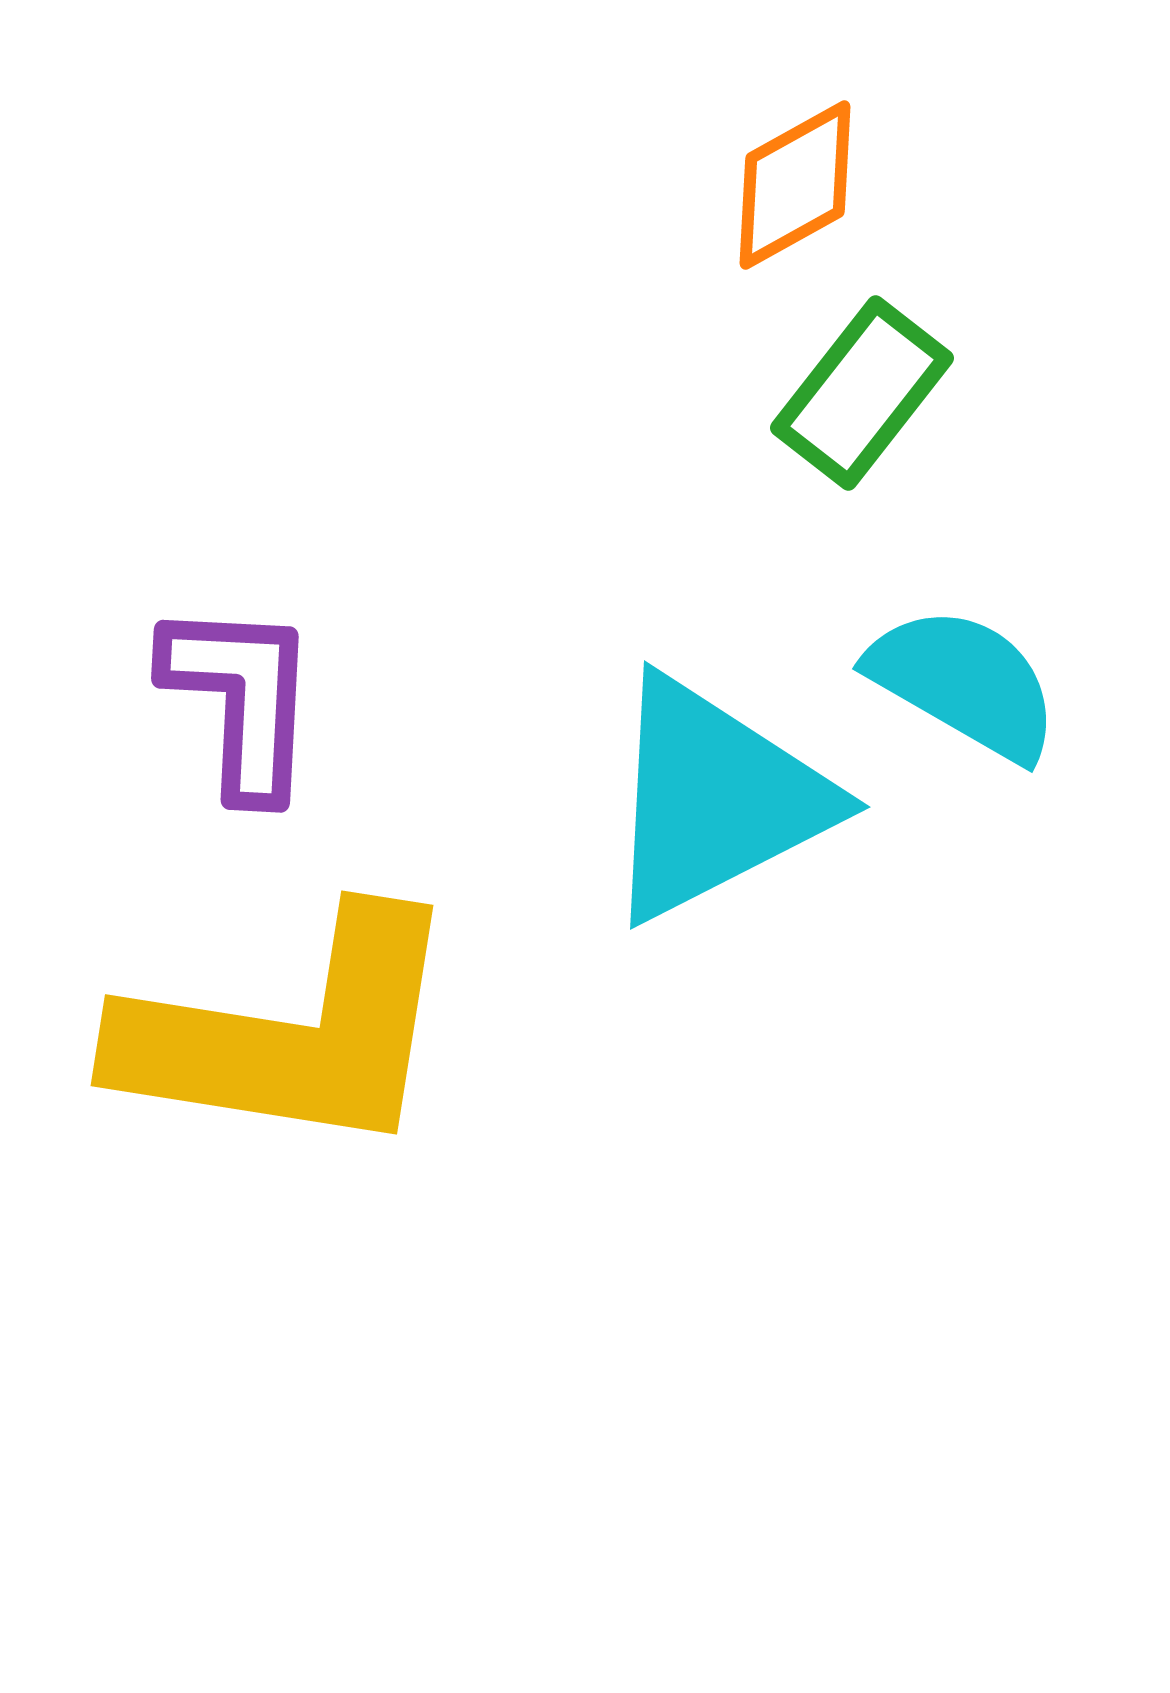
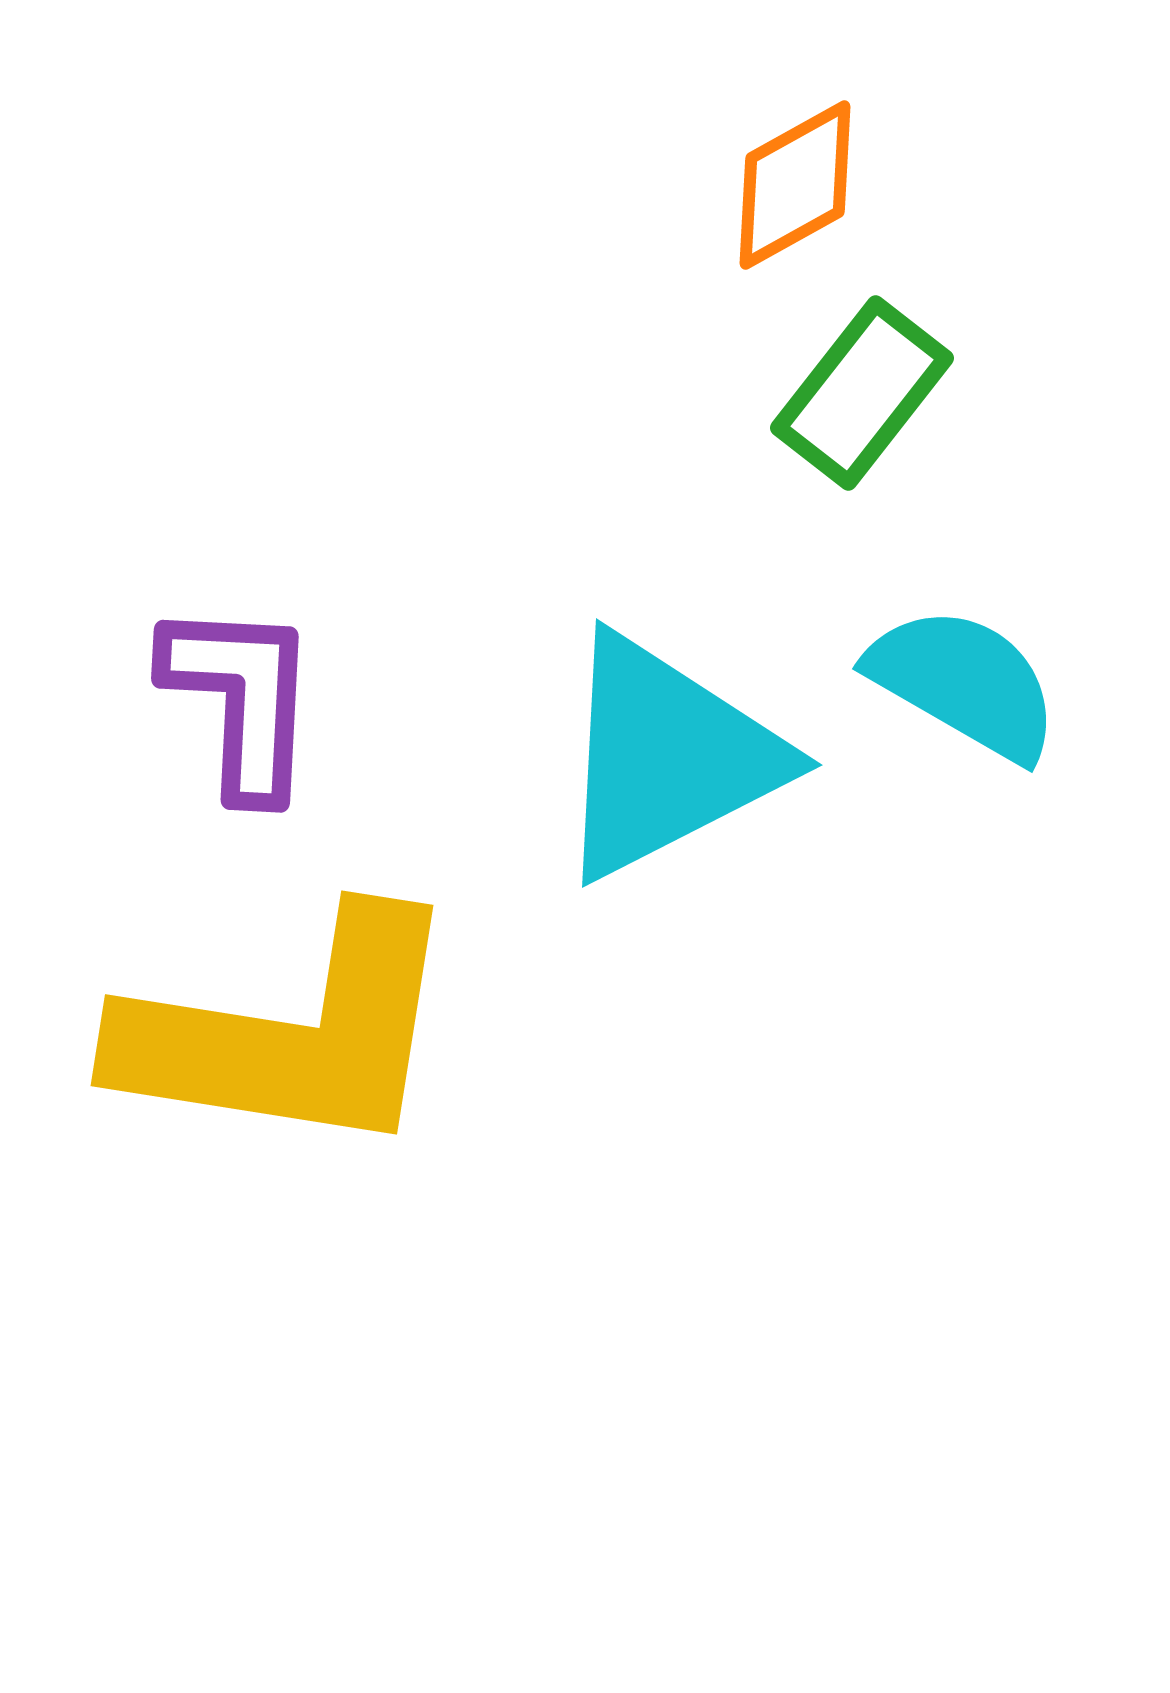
cyan triangle: moved 48 px left, 42 px up
